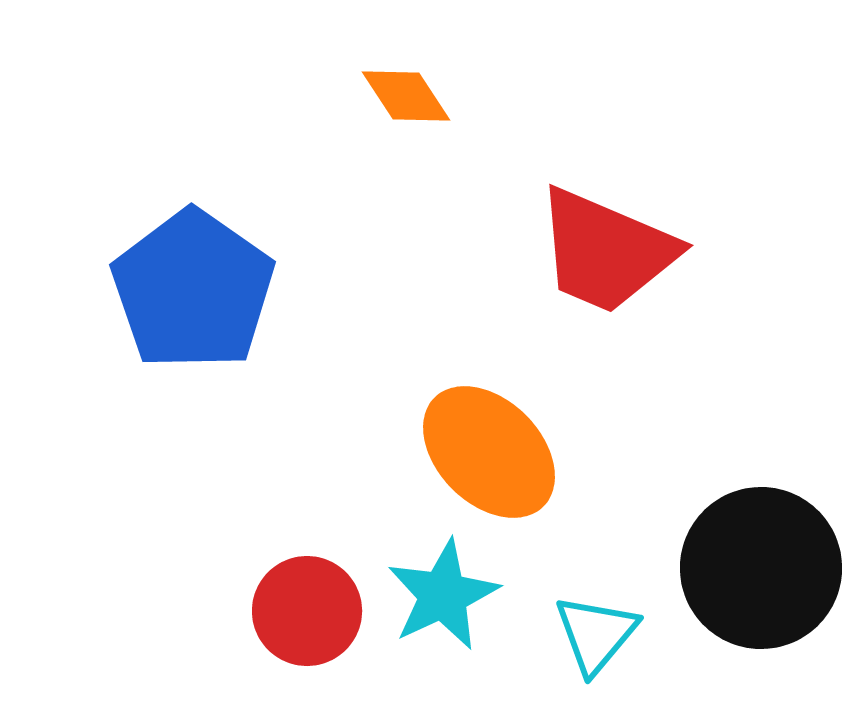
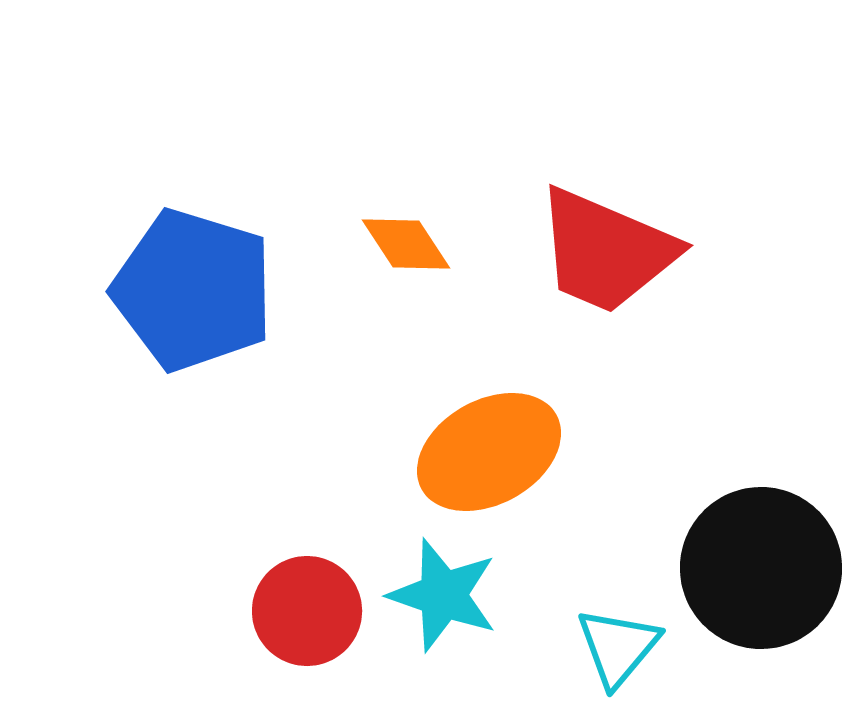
orange diamond: moved 148 px down
blue pentagon: rotated 18 degrees counterclockwise
orange ellipse: rotated 74 degrees counterclockwise
cyan star: rotated 28 degrees counterclockwise
cyan triangle: moved 22 px right, 13 px down
